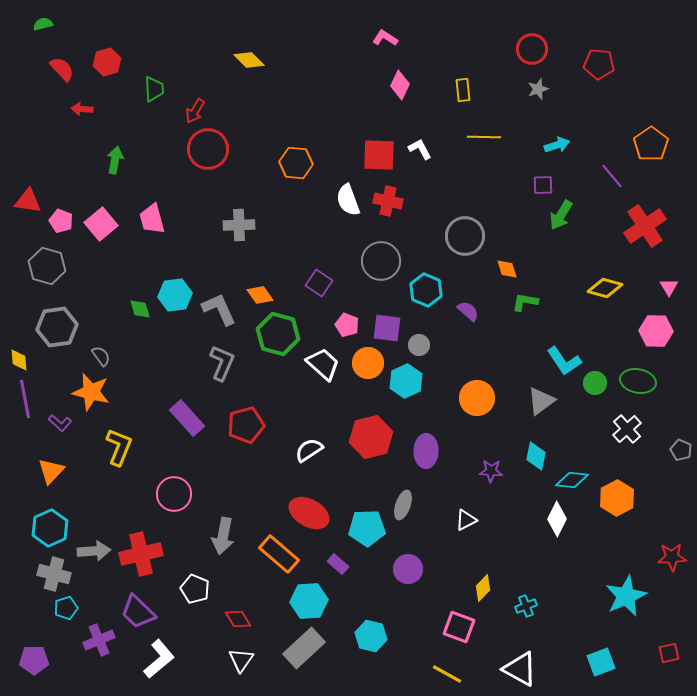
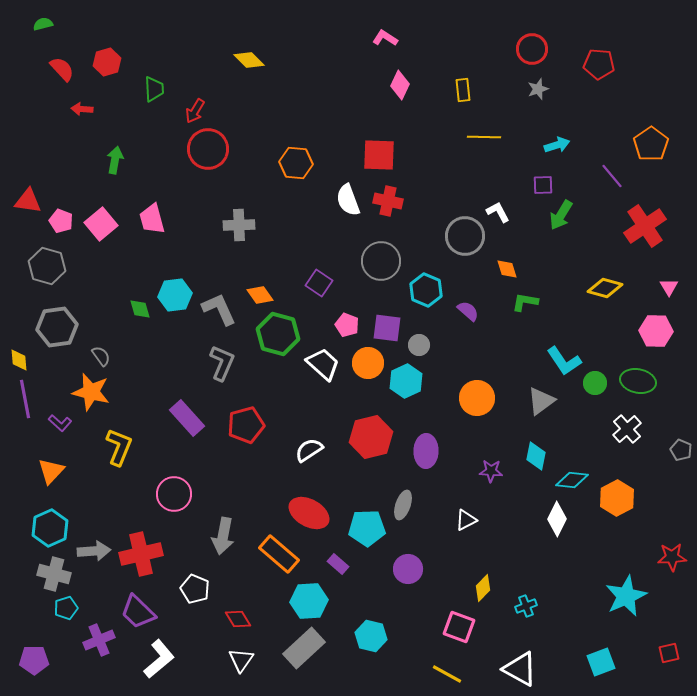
white L-shape at (420, 149): moved 78 px right, 63 px down
